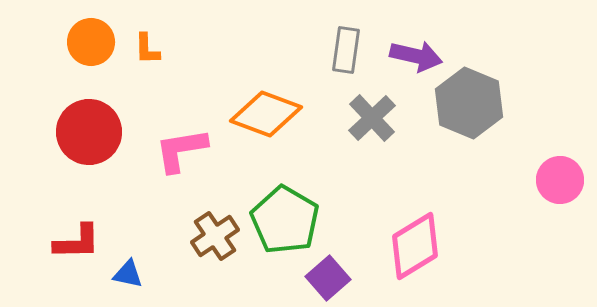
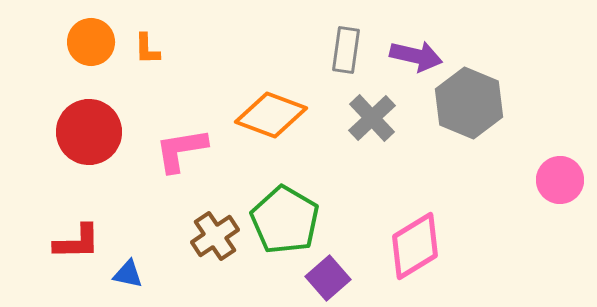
orange diamond: moved 5 px right, 1 px down
